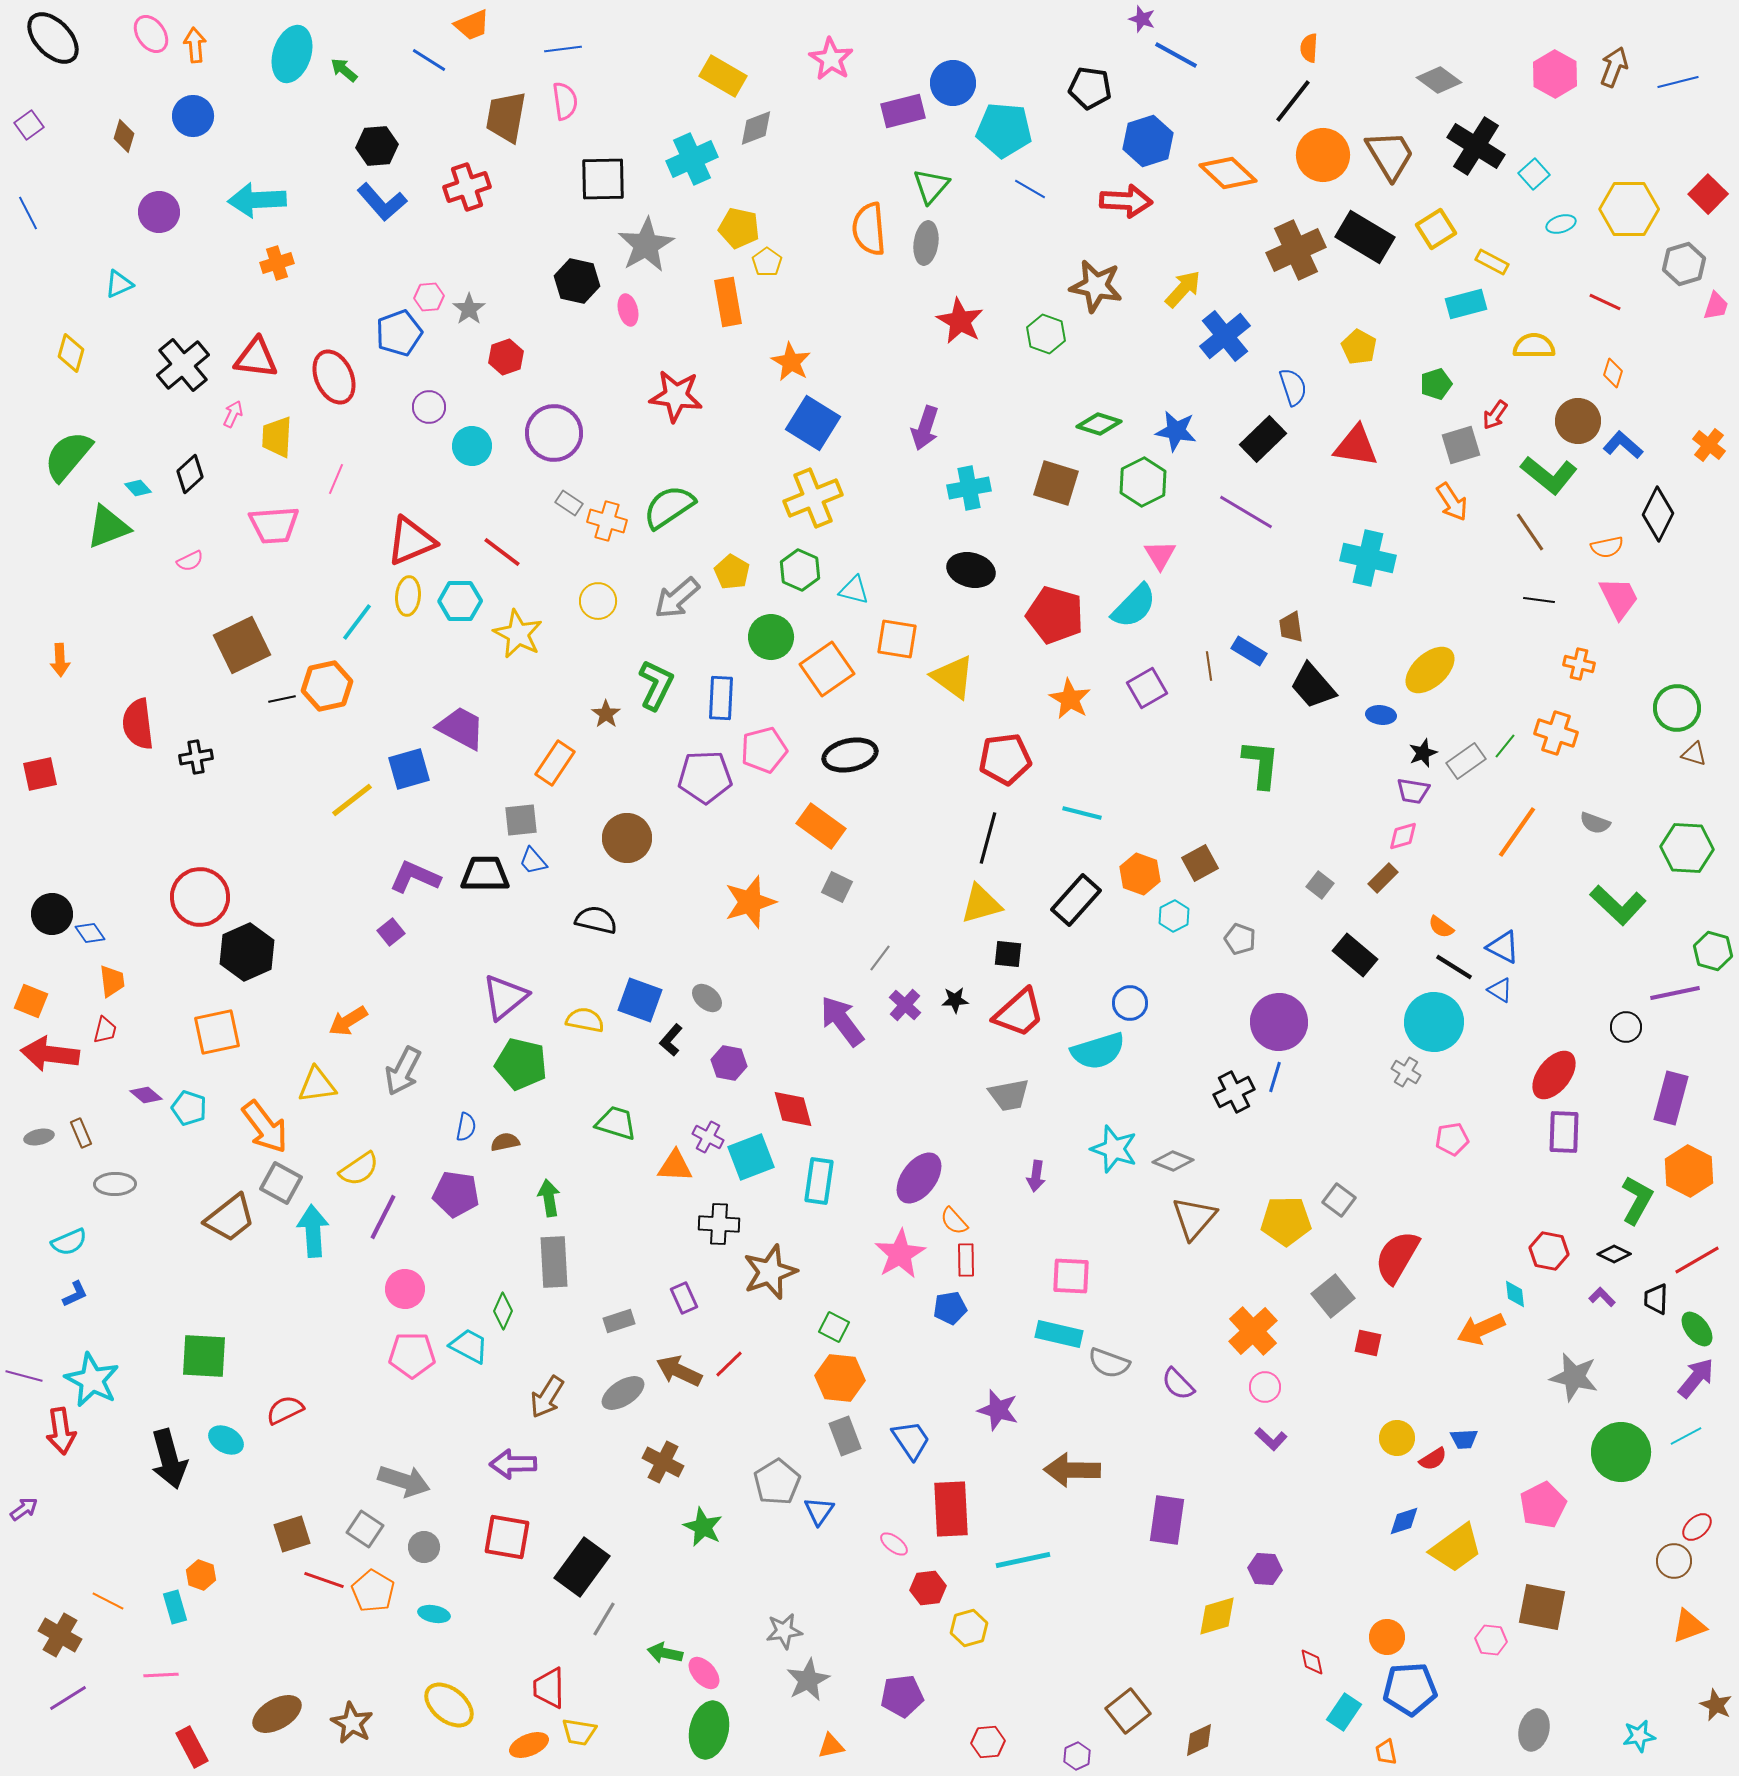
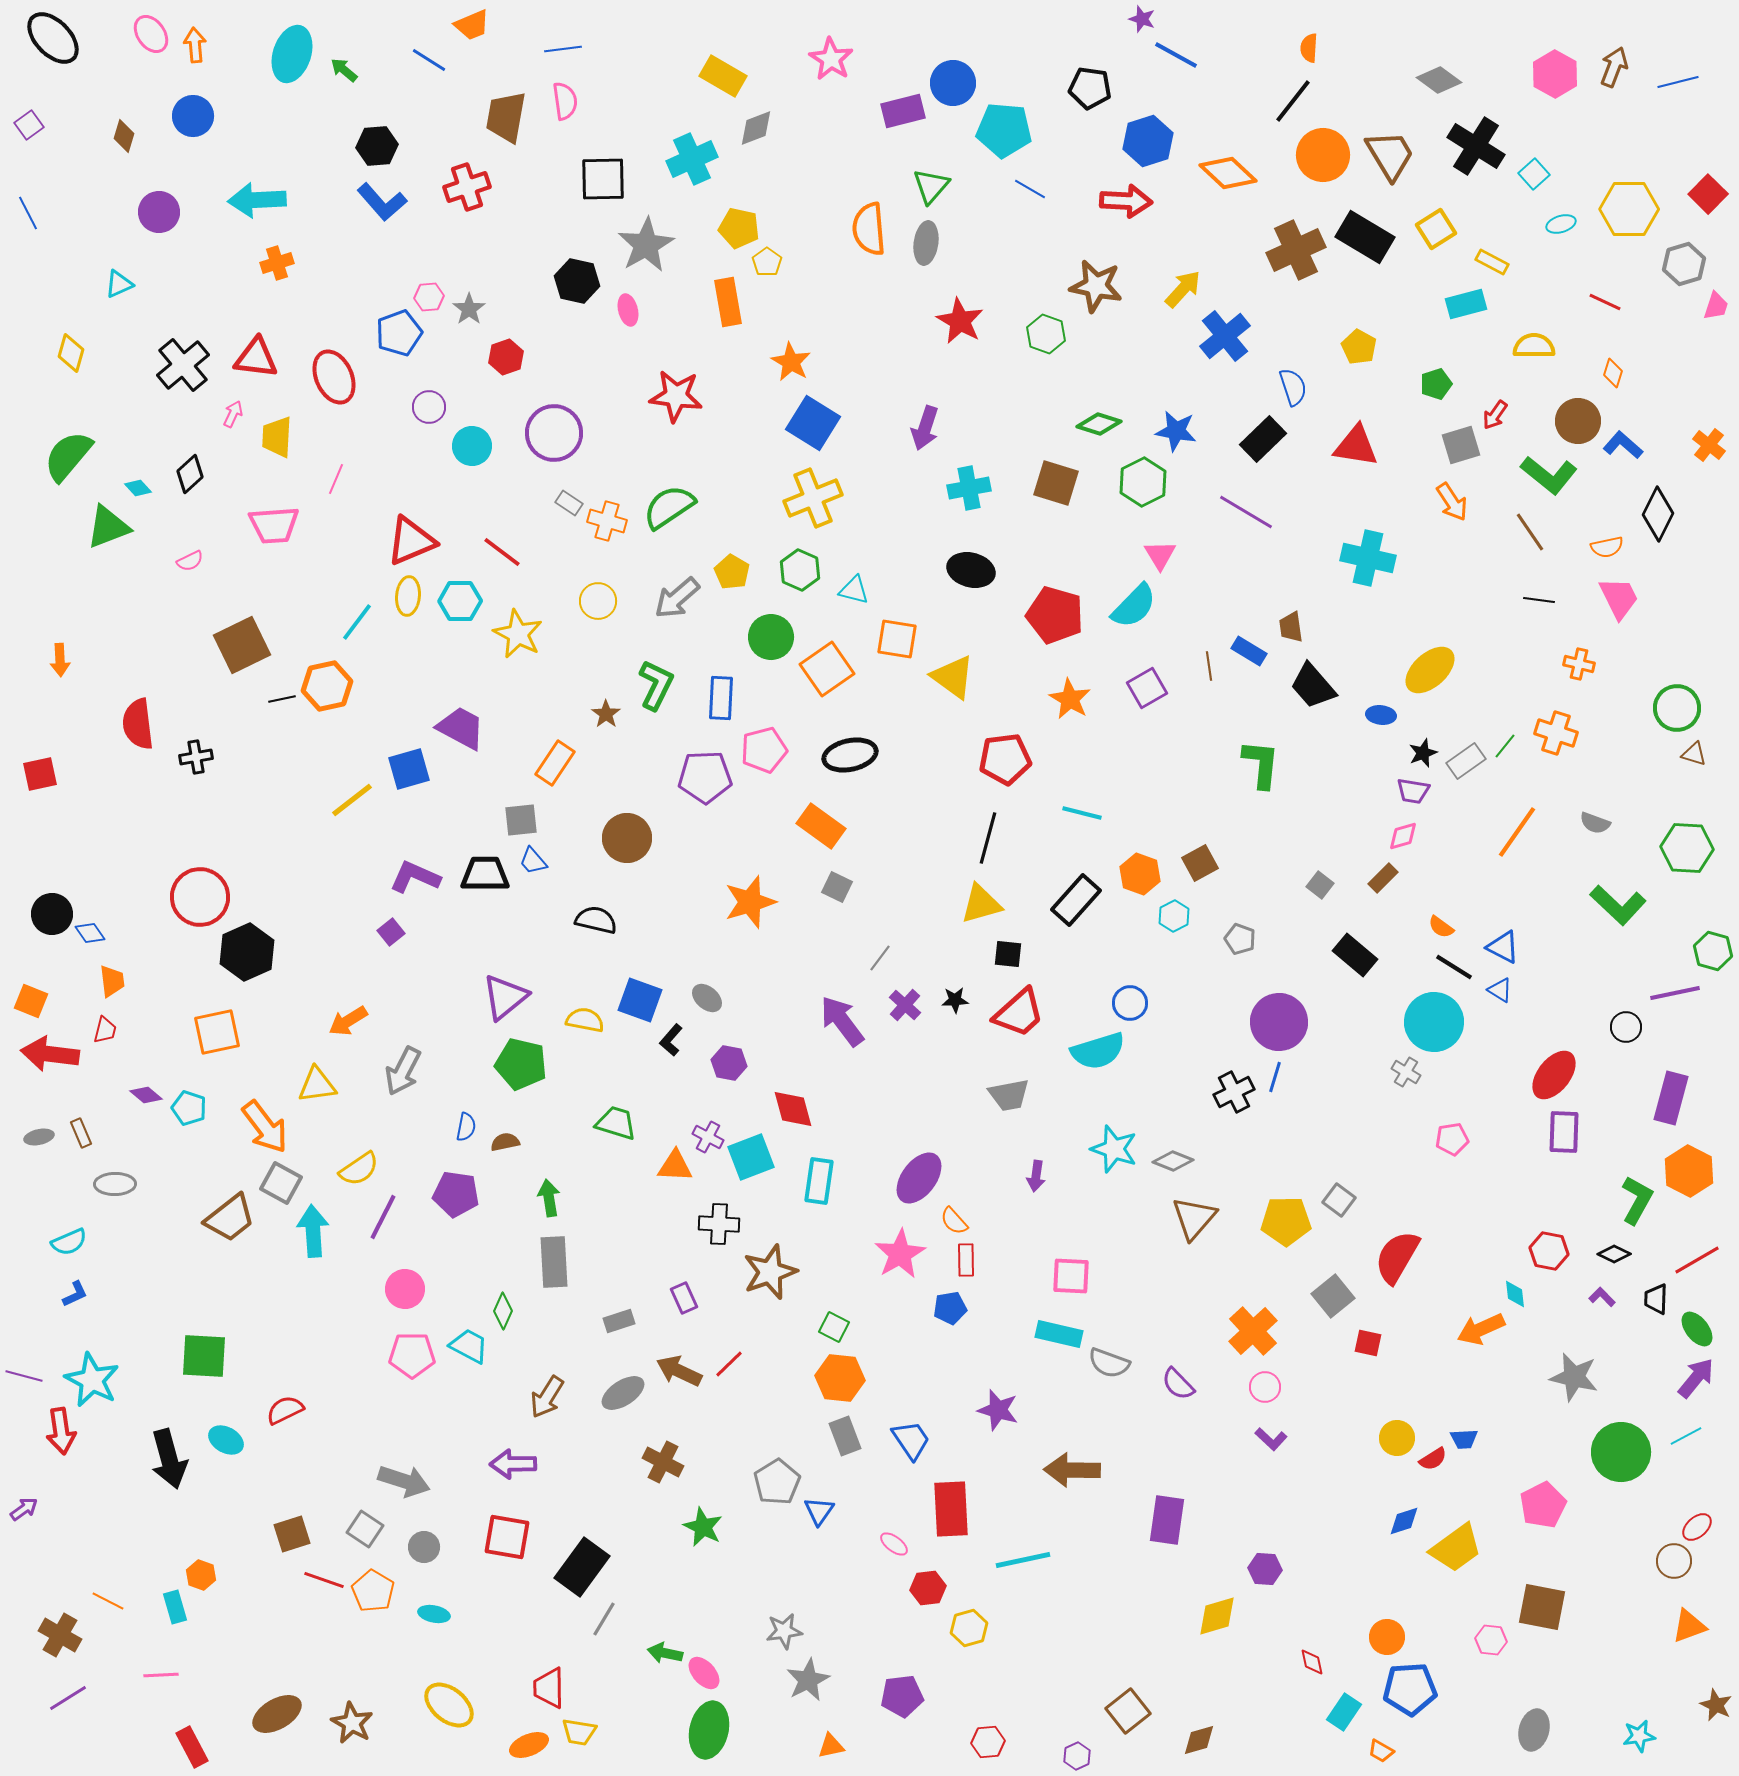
brown diamond at (1199, 1740): rotated 9 degrees clockwise
orange trapezoid at (1386, 1752): moved 5 px left, 1 px up; rotated 48 degrees counterclockwise
